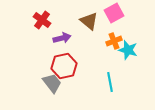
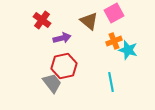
cyan line: moved 1 px right
